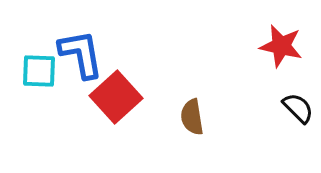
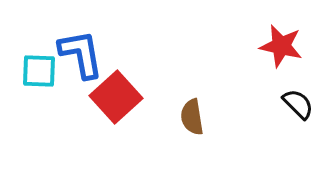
black semicircle: moved 4 px up
